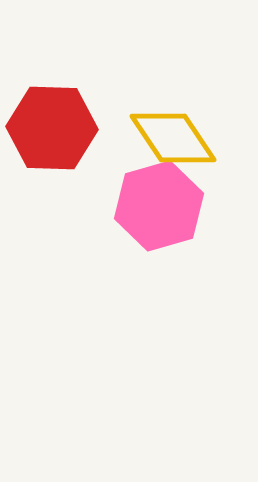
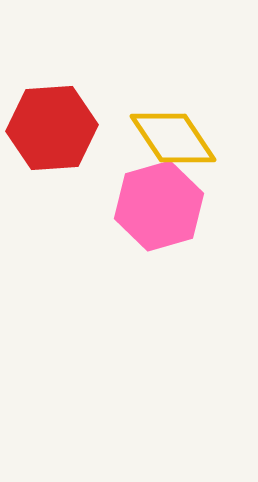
red hexagon: rotated 6 degrees counterclockwise
